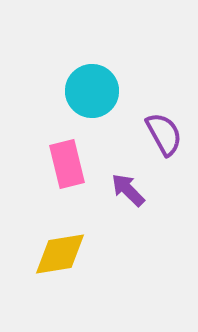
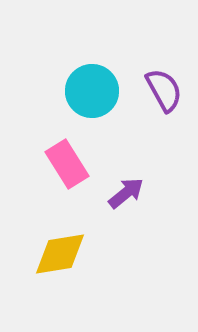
purple semicircle: moved 44 px up
pink rectangle: rotated 18 degrees counterclockwise
purple arrow: moved 2 px left, 3 px down; rotated 96 degrees clockwise
